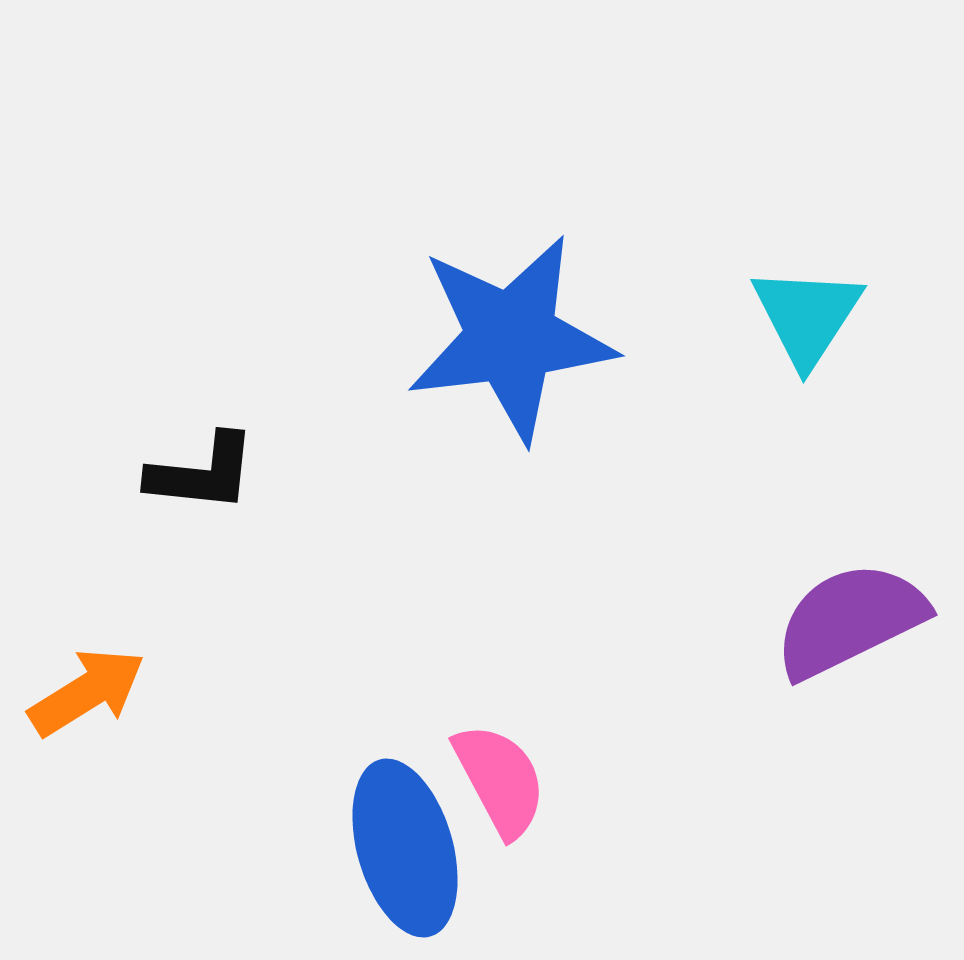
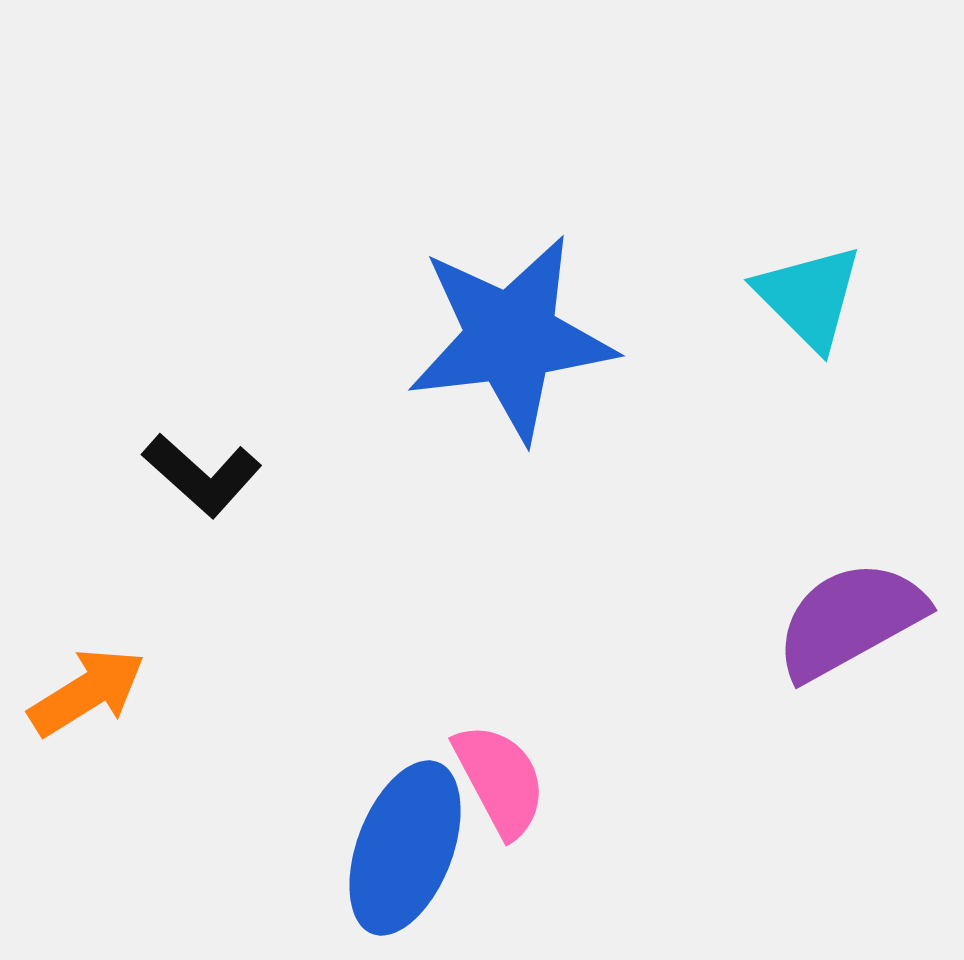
cyan triangle: moved 2 px right, 19 px up; rotated 18 degrees counterclockwise
black L-shape: moved 2 px down; rotated 36 degrees clockwise
purple semicircle: rotated 3 degrees counterclockwise
blue ellipse: rotated 37 degrees clockwise
